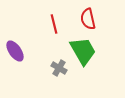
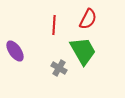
red semicircle: rotated 140 degrees counterclockwise
red line: moved 1 px down; rotated 18 degrees clockwise
